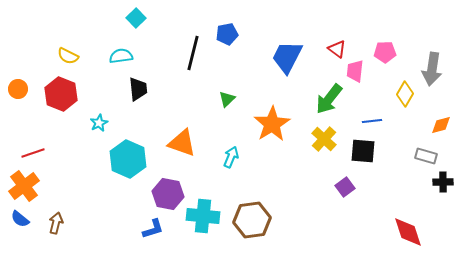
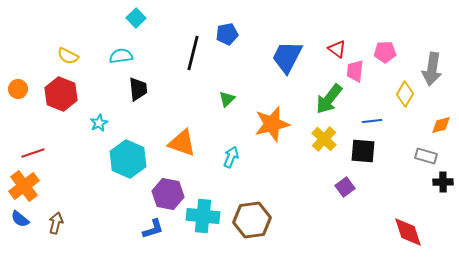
orange star: rotated 18 degrees clockwise
